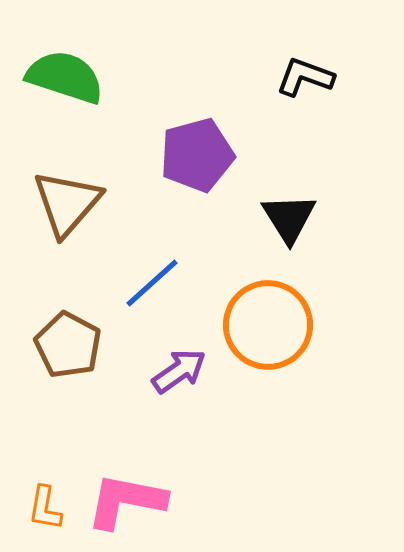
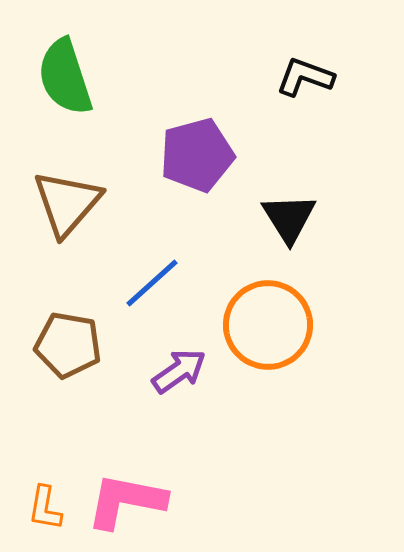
green semicircle: rotated 126 degrees counterclockwise
brown pentagon: rotated 18 degrees counterclockwise
